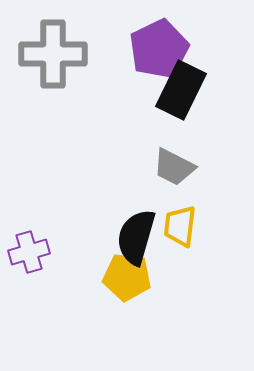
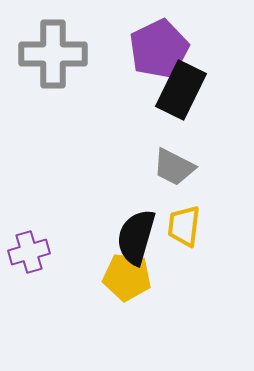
yellow trapezoid: moved 4 px right
